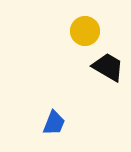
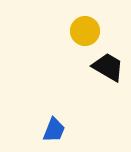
blue trapezoid: moved 7 px down
